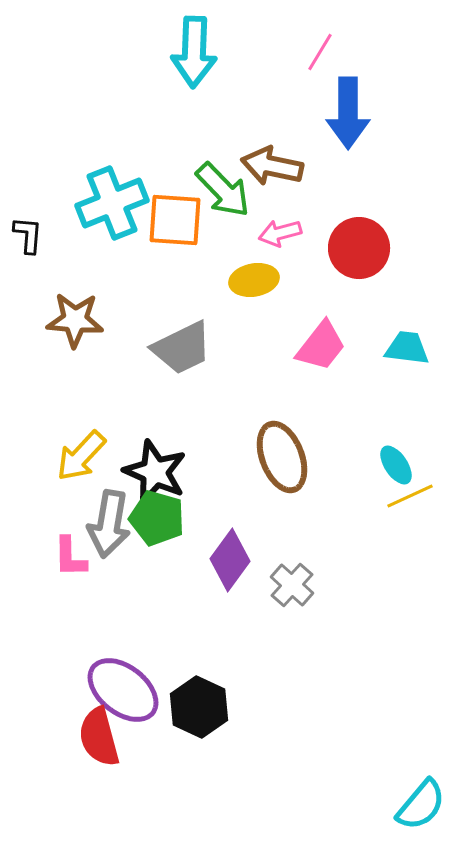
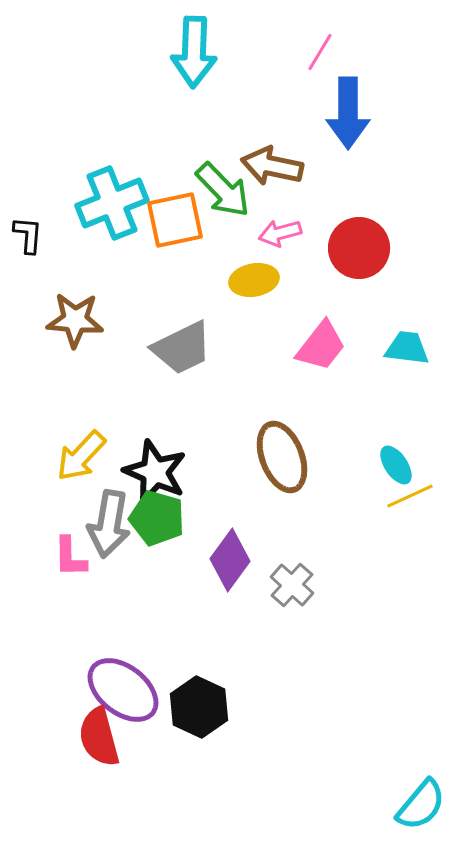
orange square: rotated 16 degrees counterclockwise
